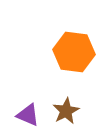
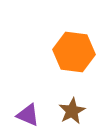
brown star: moved 6 px right
